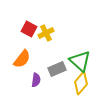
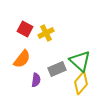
red square: moved 4 px left
